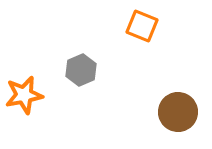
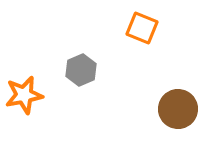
orange square: moved 2 px down
brown circle: moved 3 px up
